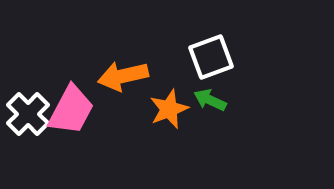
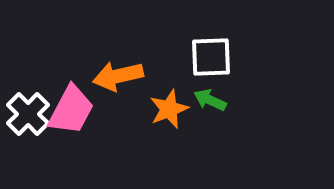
white square: rotated 18 degrees clockwise
orange arrow: moved 5 px left
